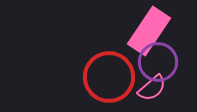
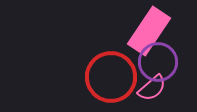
red circle: moved 2 px right
